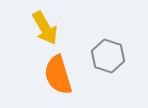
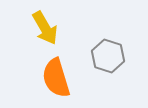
orange semicircle: moved 2 px left, 3 px down
